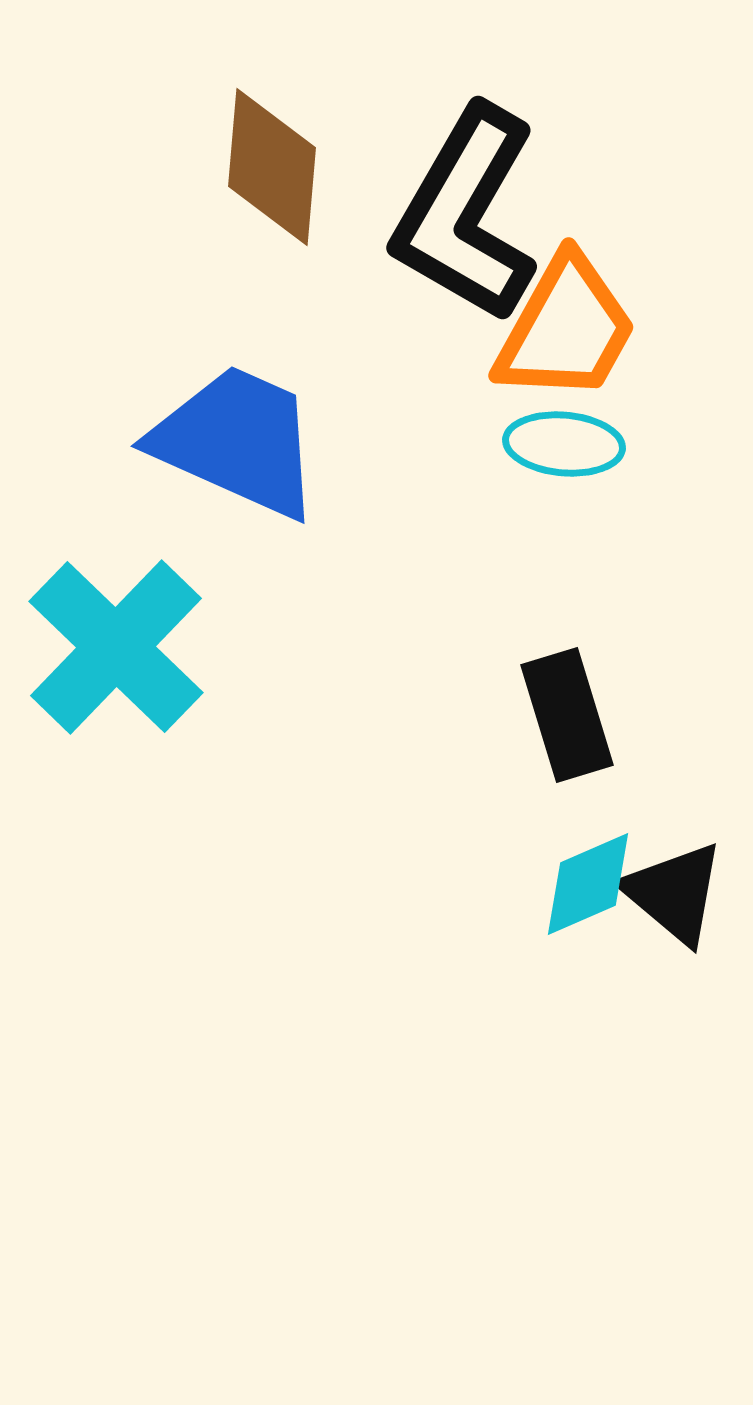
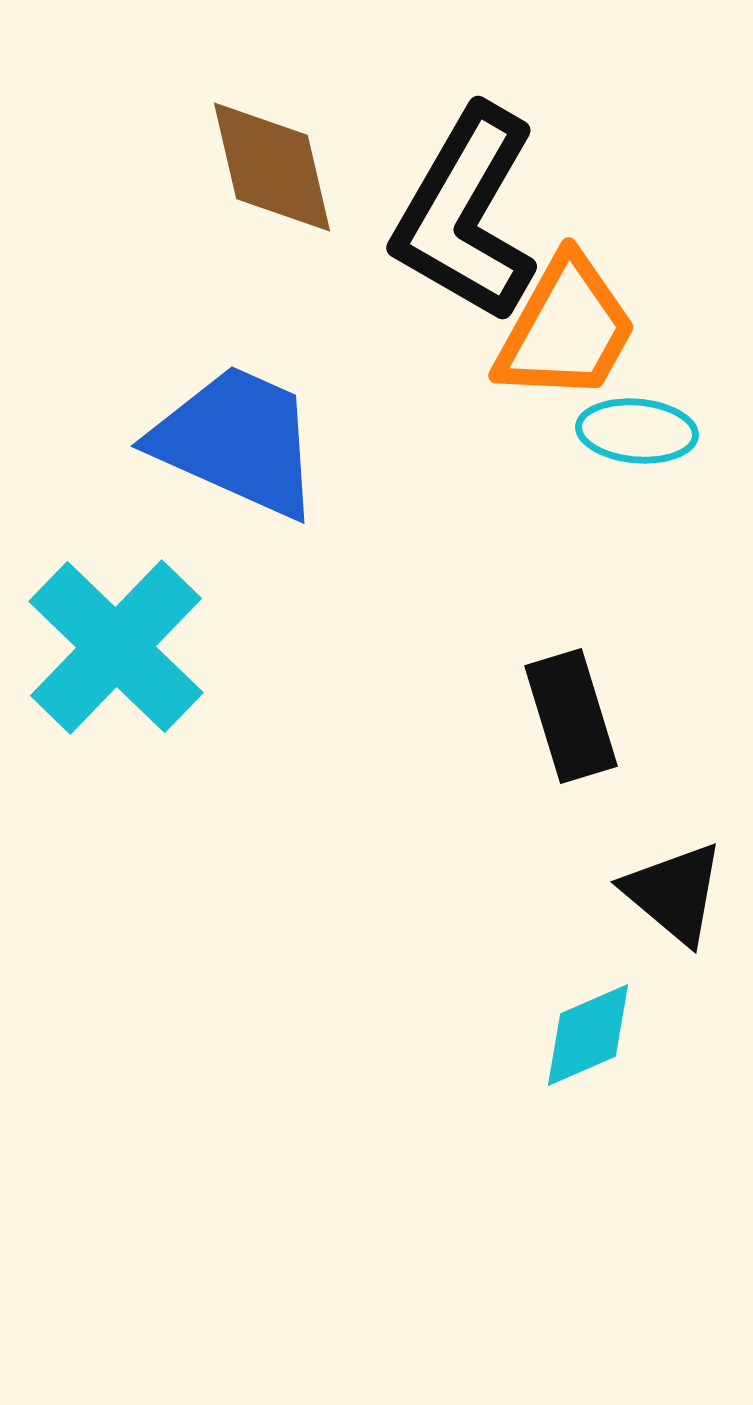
brown diamond: rotated 18 degrees counterclockwise
cyan ellipse: moved 73 px right, 13 px up
black rectangle: moved 4 px right, 1 px down
cyan diamond: moved 151 px down
